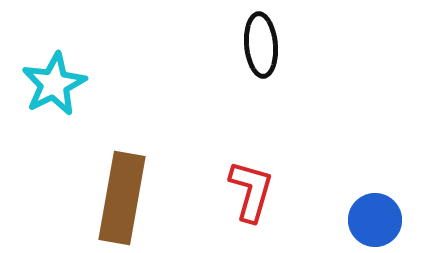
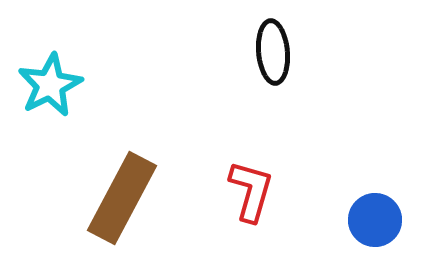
black ellipse: moved 12 px right, 7 px down
cyan star: moved 4 px left, 1 px down
brown rectangle: rotated 18 degrees clockwise
